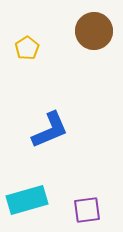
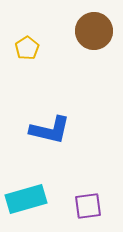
blue L-shape: rotated 36 degrees clockwise
cyan rectangle: moved 1 px left, 1 px up
purple square: moved 1 px right, 4 px up
